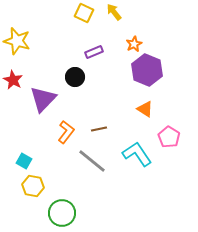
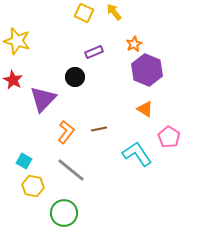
gray line: moved 21 px left, 9 px down
green circle: moved 2 px right
